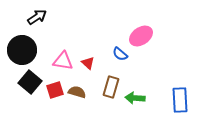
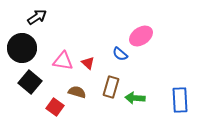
black circle: moved 2 px up
red square: moved 17 px down; rotated 36 degrees counterclockwise
